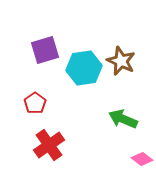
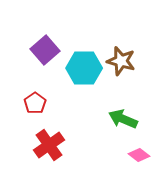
purple square: rotated 24 degrees counterclockwise
brown star: rotated 8 degrees counterclockwise
cyan hexagon: rotated 8 degrees clockwise
pink diamond: moved 3 px left, 4 px up
